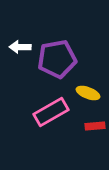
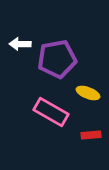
white arrow: moved 3 px up
pink rectangle: rotated 60 degrees clockwise
red rectangle: moved 4 px left, 9 px down
